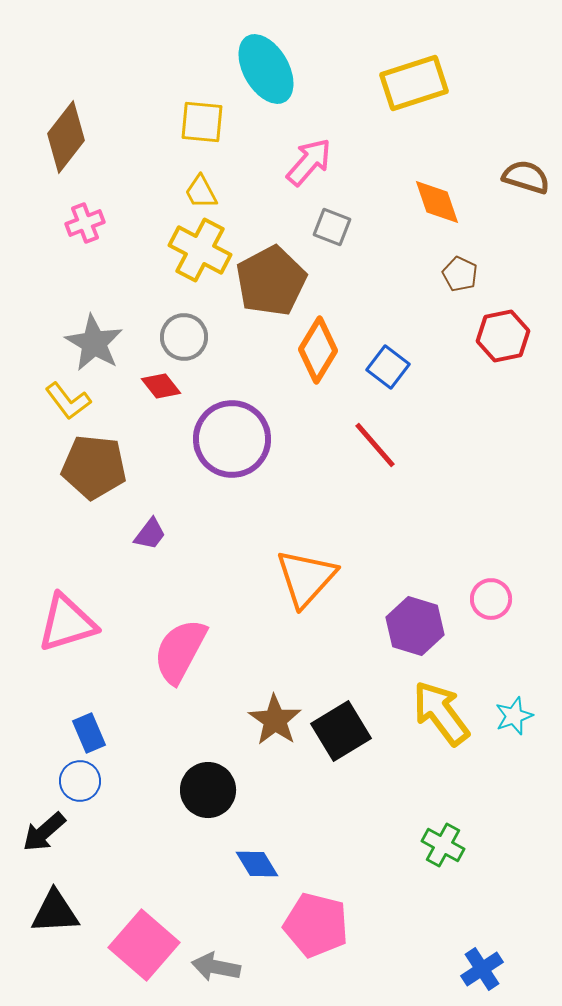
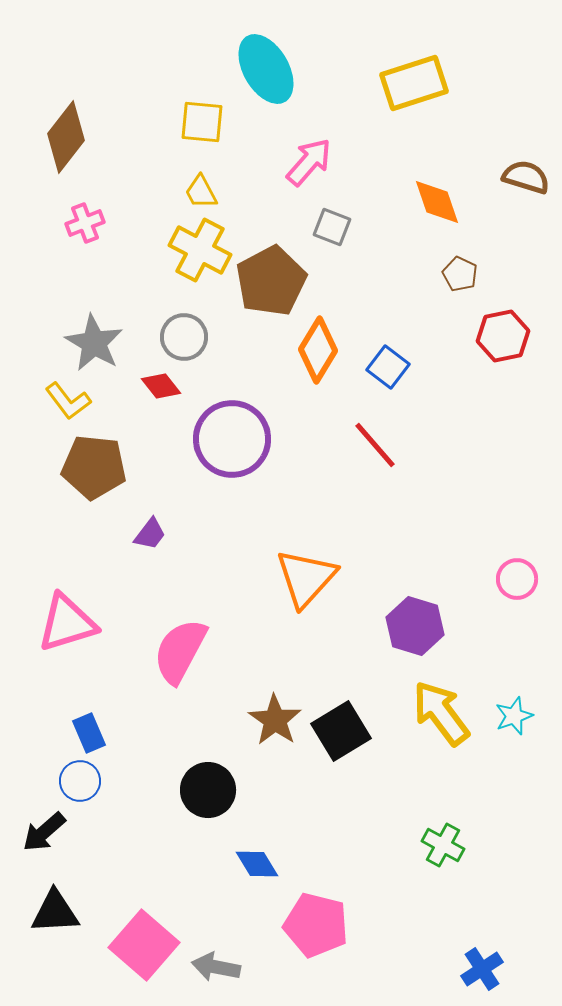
pink circle at (491, 599): moved 26 px right, 20 px up
